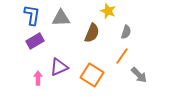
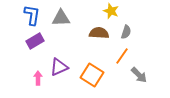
yellow star: moved 3 px right
brown semicircle: moved 7 px right; rotated 108 degrees counterclockwise
